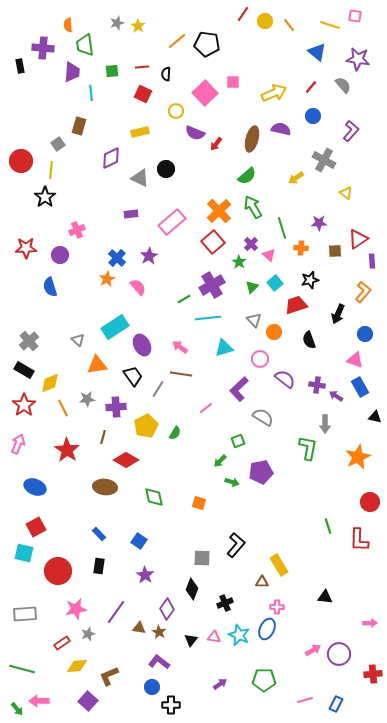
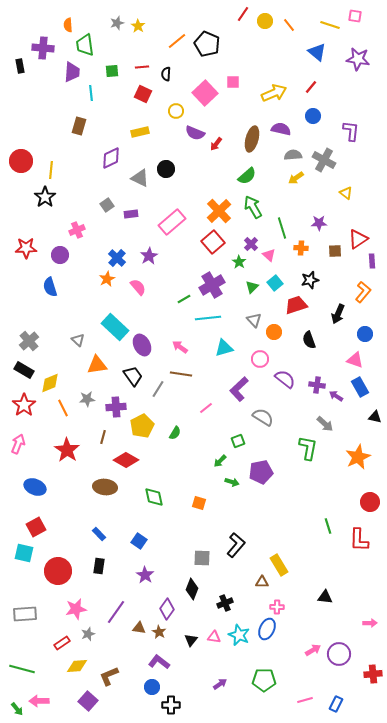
black pentagon at (207, 44): rotated 15 degrees clockwise
gray semicircle at (343, 85): moved 50 px left, 70 px down; rotated 54 degrees counterclockwise
purple L-shape at (351, 131): rotated 35 degrees counterclockwise
gray square at (58, 144): moved 49 px right, 61 px down
cyan rectangle at (115, 327): rotated 76 degrees clockwise
gray arrow at (325, 424): rotated 48 degrees counterclockwise
yellow pentagon at (146, 426): moved 4 px left
